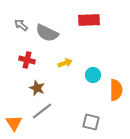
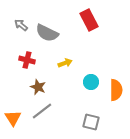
red rectangle: rotated 65 degrees clockwise
cyan circle: moved 2 px left, 7 px down
brown star: moved 1 px right, 1 px up
orange triangle: moved 1 px left, 5 px up
